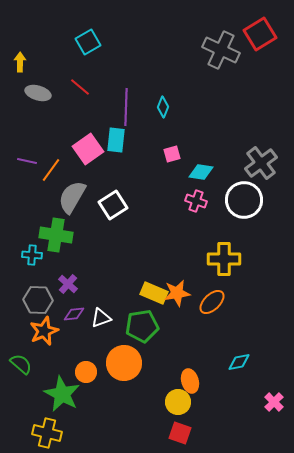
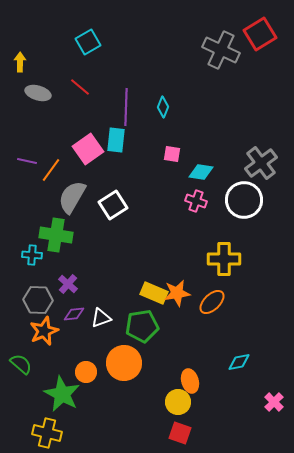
pink square at (172, 154): rotated 24 degrees clockwise
